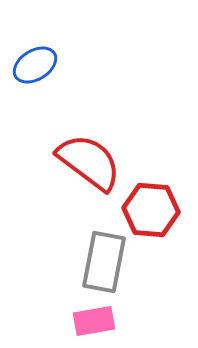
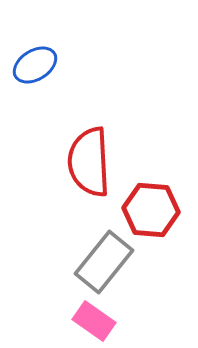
red semicircle: rotated 130 degrees counterclockwise
gray rectangle: rotated 28 degrees clockwise
pink rectangle: rotated 45 degrees clockwise
